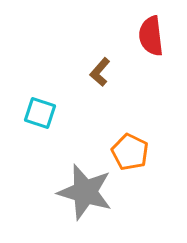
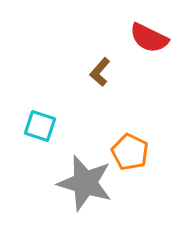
red semicircle: moved 2 px left, 2 px down; rotated 57 degrees counterclockwise
cyan square: moved 13 px down
gray star: moved 9 px up
